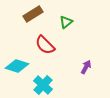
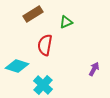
green triangle: rotated 16 degrees clockwise
red semicircle: rotated 55 degrees clockwise
purple arrow: moved 8 px right, 2 px down
